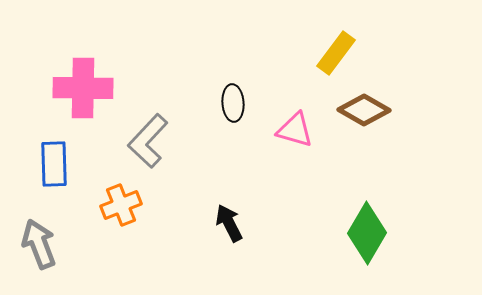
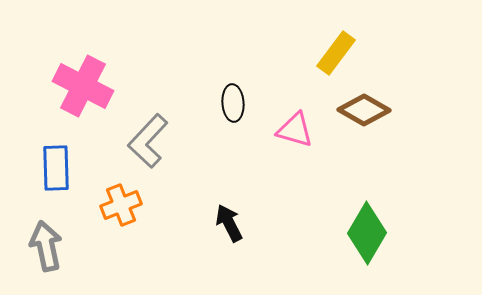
pink cross: moved 2 px up; rotated 26 degrees clockwise
blue rectangle: moved 2 px right, 4 px down
gray arrow: moved 7 px right, 2 px down; rotated 9 degrees clockwise
